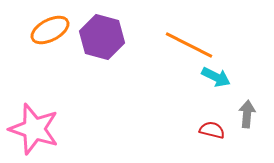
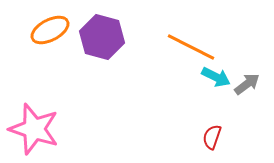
orange line: moved 2 px right, 2 px down
gray arrow: moved 30 px up; rotated 48 degrees clockwise
red semicircle: moved 7 px down; rotated 85 degrees counterclockwise
